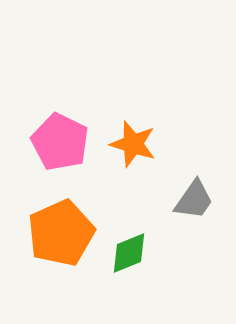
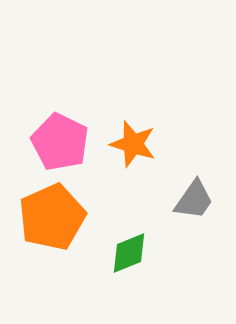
orange pentagon: moved 9 px left, 16 px up
